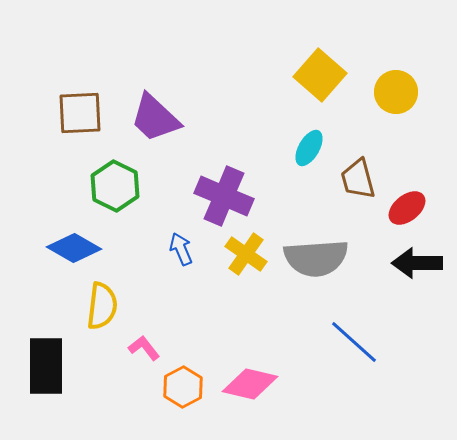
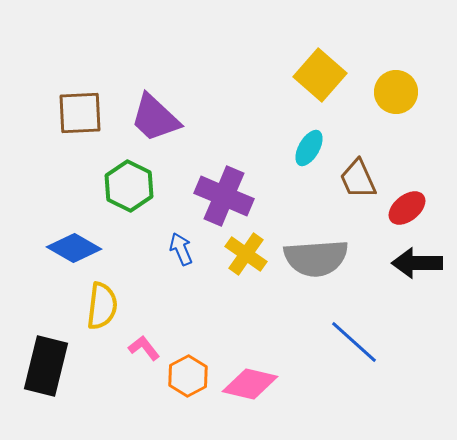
brown trapezoid: rotated 9 degrees counterclockwise
green hexagon: moved 14 px right
black rectangle: rotated 14 degrees clockwise
orange hexagon: moved 5 px right, 11 px up
